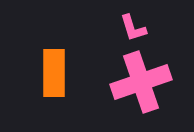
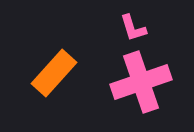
orange rectangle: rotated 42 degrees clockwise
